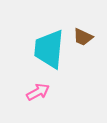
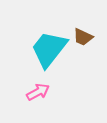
cyan trapezoid: rotated 33 degrees clockwise
